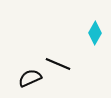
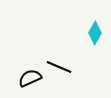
black line: moved 1 px right, 3 px down
